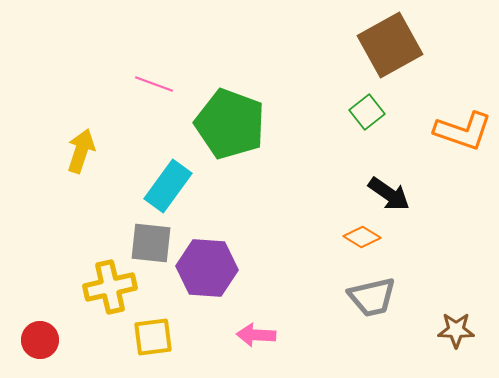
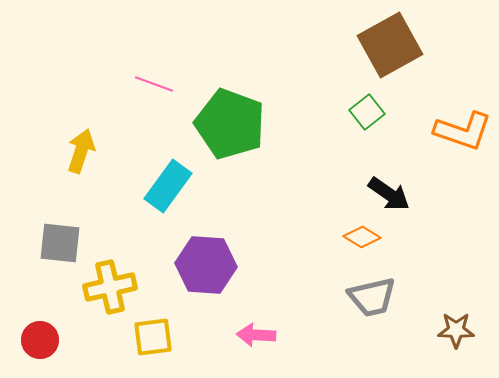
gray square: moved 91 px left
purple hexagon: moved 1 px left, 3 px up
